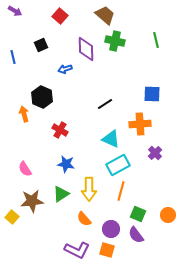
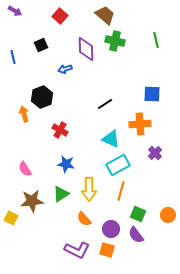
black hexagon: rotated 15 degrees clockwise
yellow square: moved 1 px left, 1 px down; rotated 16 degrees counterclockwise
